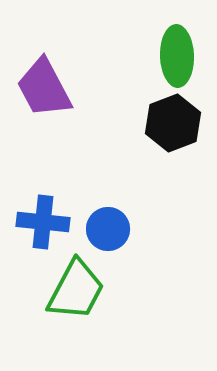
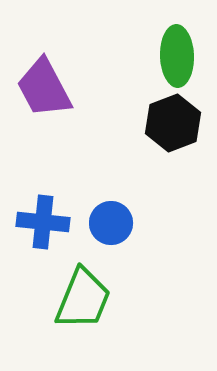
blue circle: moved 3 px right, 6 px up
green trapezoid: moved 7 px right, 9 px down; rotated 6 degrees counterclockwise
